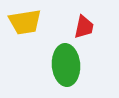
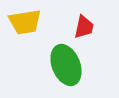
green ellipse: rotated 18 degrees counterclockwise
